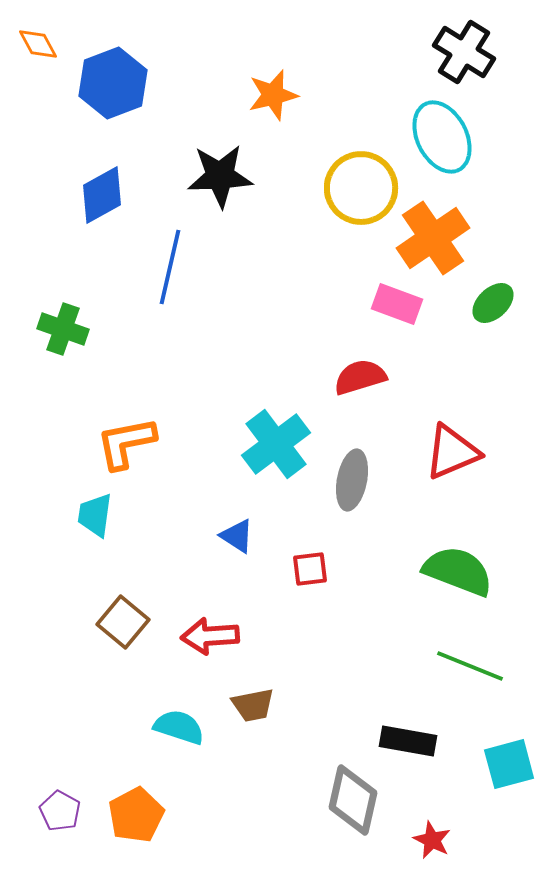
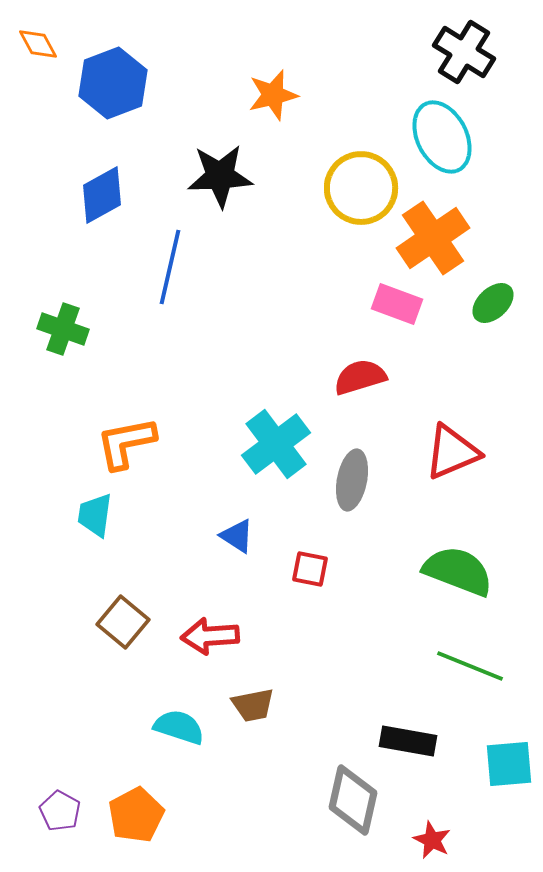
red square: rotated 18 degrees clockwise
cyan square: rotated 10 degrees clockwise
